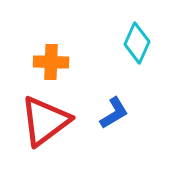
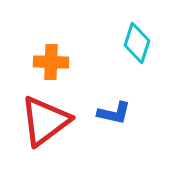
cyan diamond: rotated 6 degrees counterclockwise
blue L-shape: rotated 44 degrees clockwise
